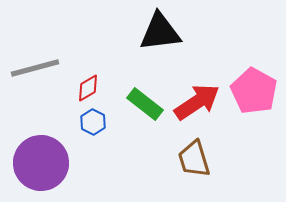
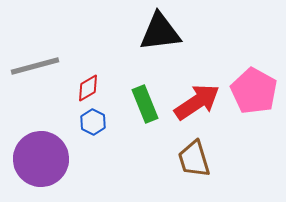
gray line: moved 2 px up
green rectangle: rotated 30 degrees clockwise
purple circle: moved 4 px up
